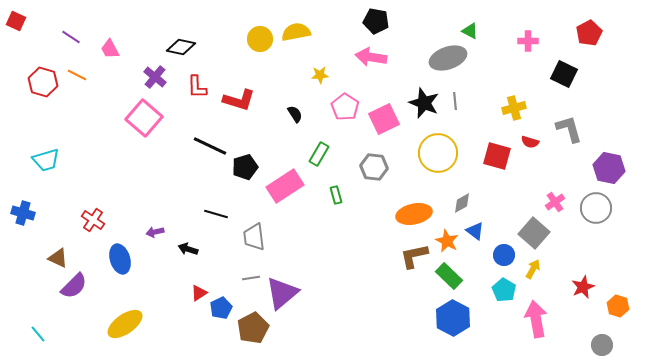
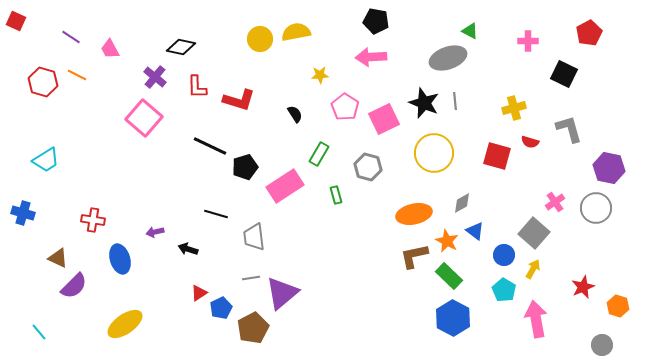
pink arrow at (371, 57): rotated 12 degrees counterclockwise
yellow circle at (438, 153): moved 4 px left
cyan trapezoid at (46, 160): rotated 16 degrees counterclockwise
gray hexagon at (374, 167): moved 6 px left; rotated 8 degrees clockwise
red cross at (93, 220): rotated 25 degrees counterclockwise
cyan line at (38, 334): moved 1 px right, 2 px up
